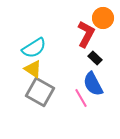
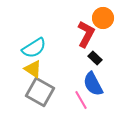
pink line: moved 2 px down
